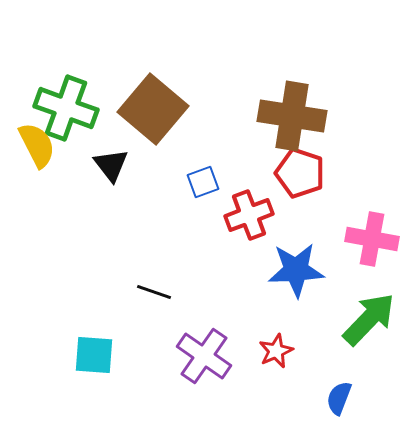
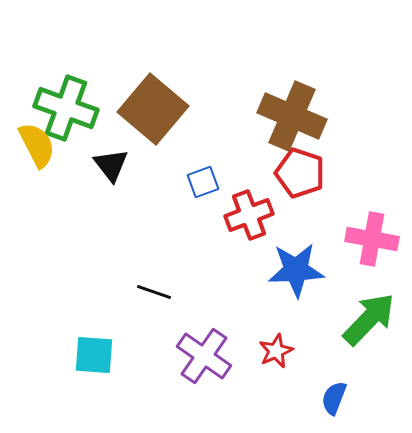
brown cross: rotated 14 degrees clockwise
blue semicircle: moved 5 px left
